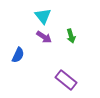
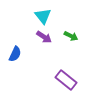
green arrow: rotated 48 degrees counterclockwise
blue semicircle: moved 3 px left, 1 px up
